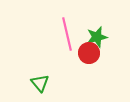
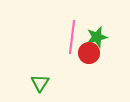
pink line: moved 5 px right, 3 px down; rotated 20 degrees clockwise
green triangle: rotated 12 degrees clockwise
